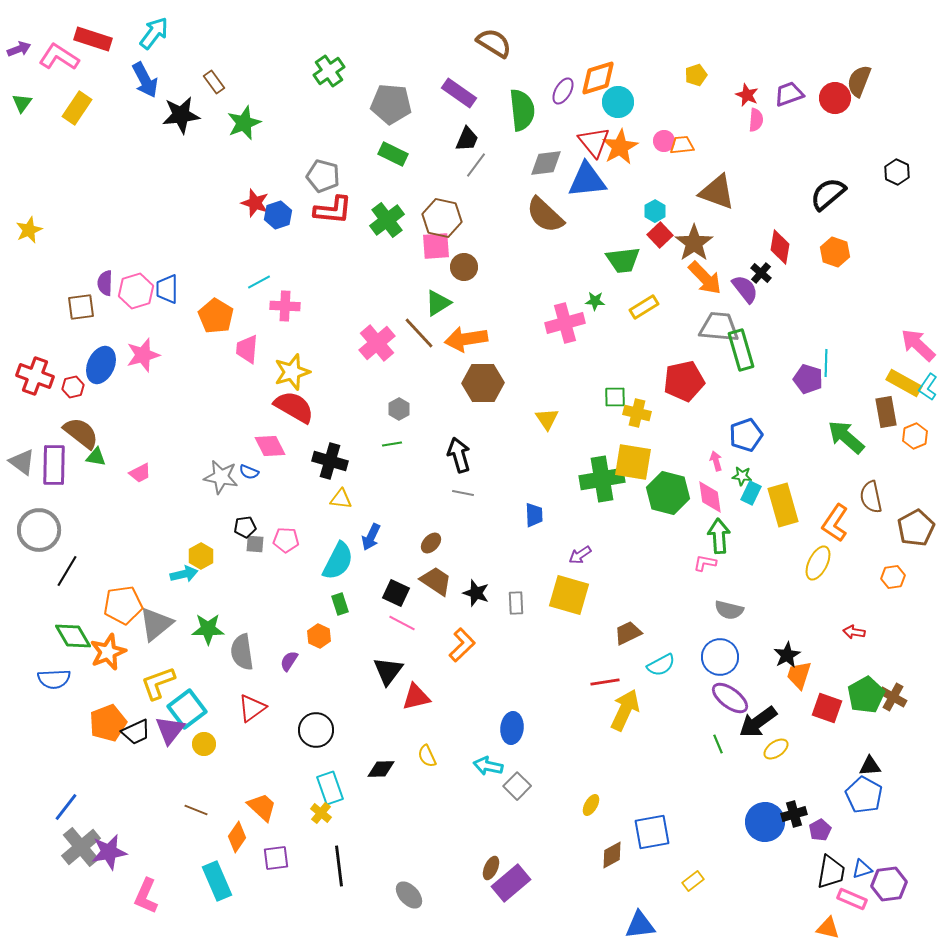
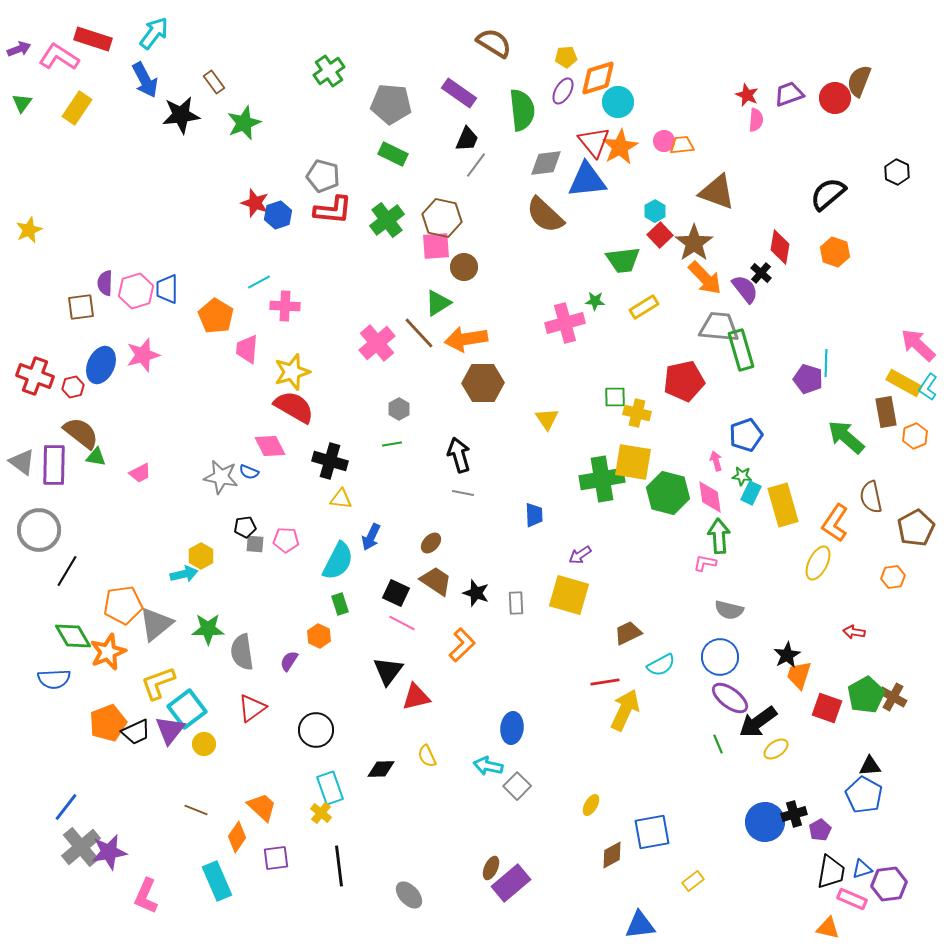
yellow pentagon at (696, 75): moved 130 px left, 18 px up; rotated 15 degrees clockwise
